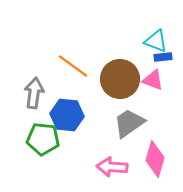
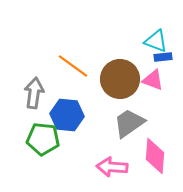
pink diamond: moved 3 px up; rotated 12 degrees counterclockwise
